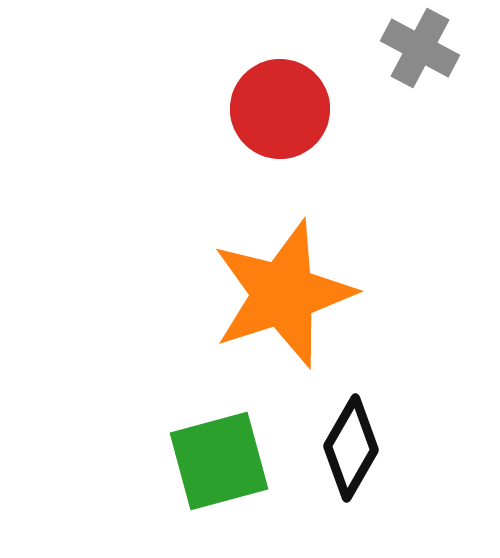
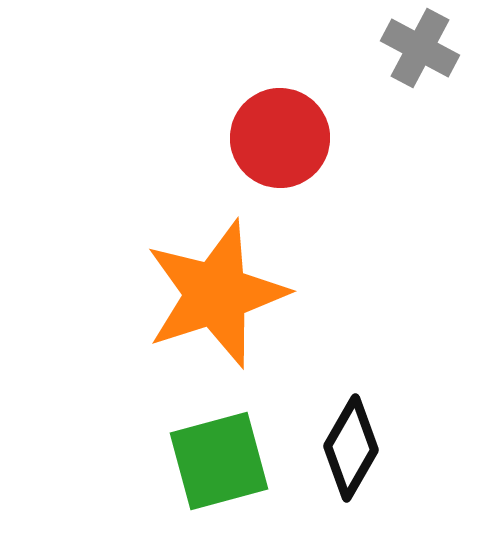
red circle: moved 29 px down
orange star: moved 67 px left
